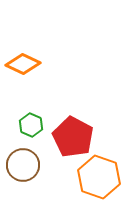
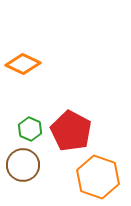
green hexagon: moved 1 px left, 4 px down
red pentagon: moved 2 px left, 6 px up
orange hexagon: moved 1 px left
